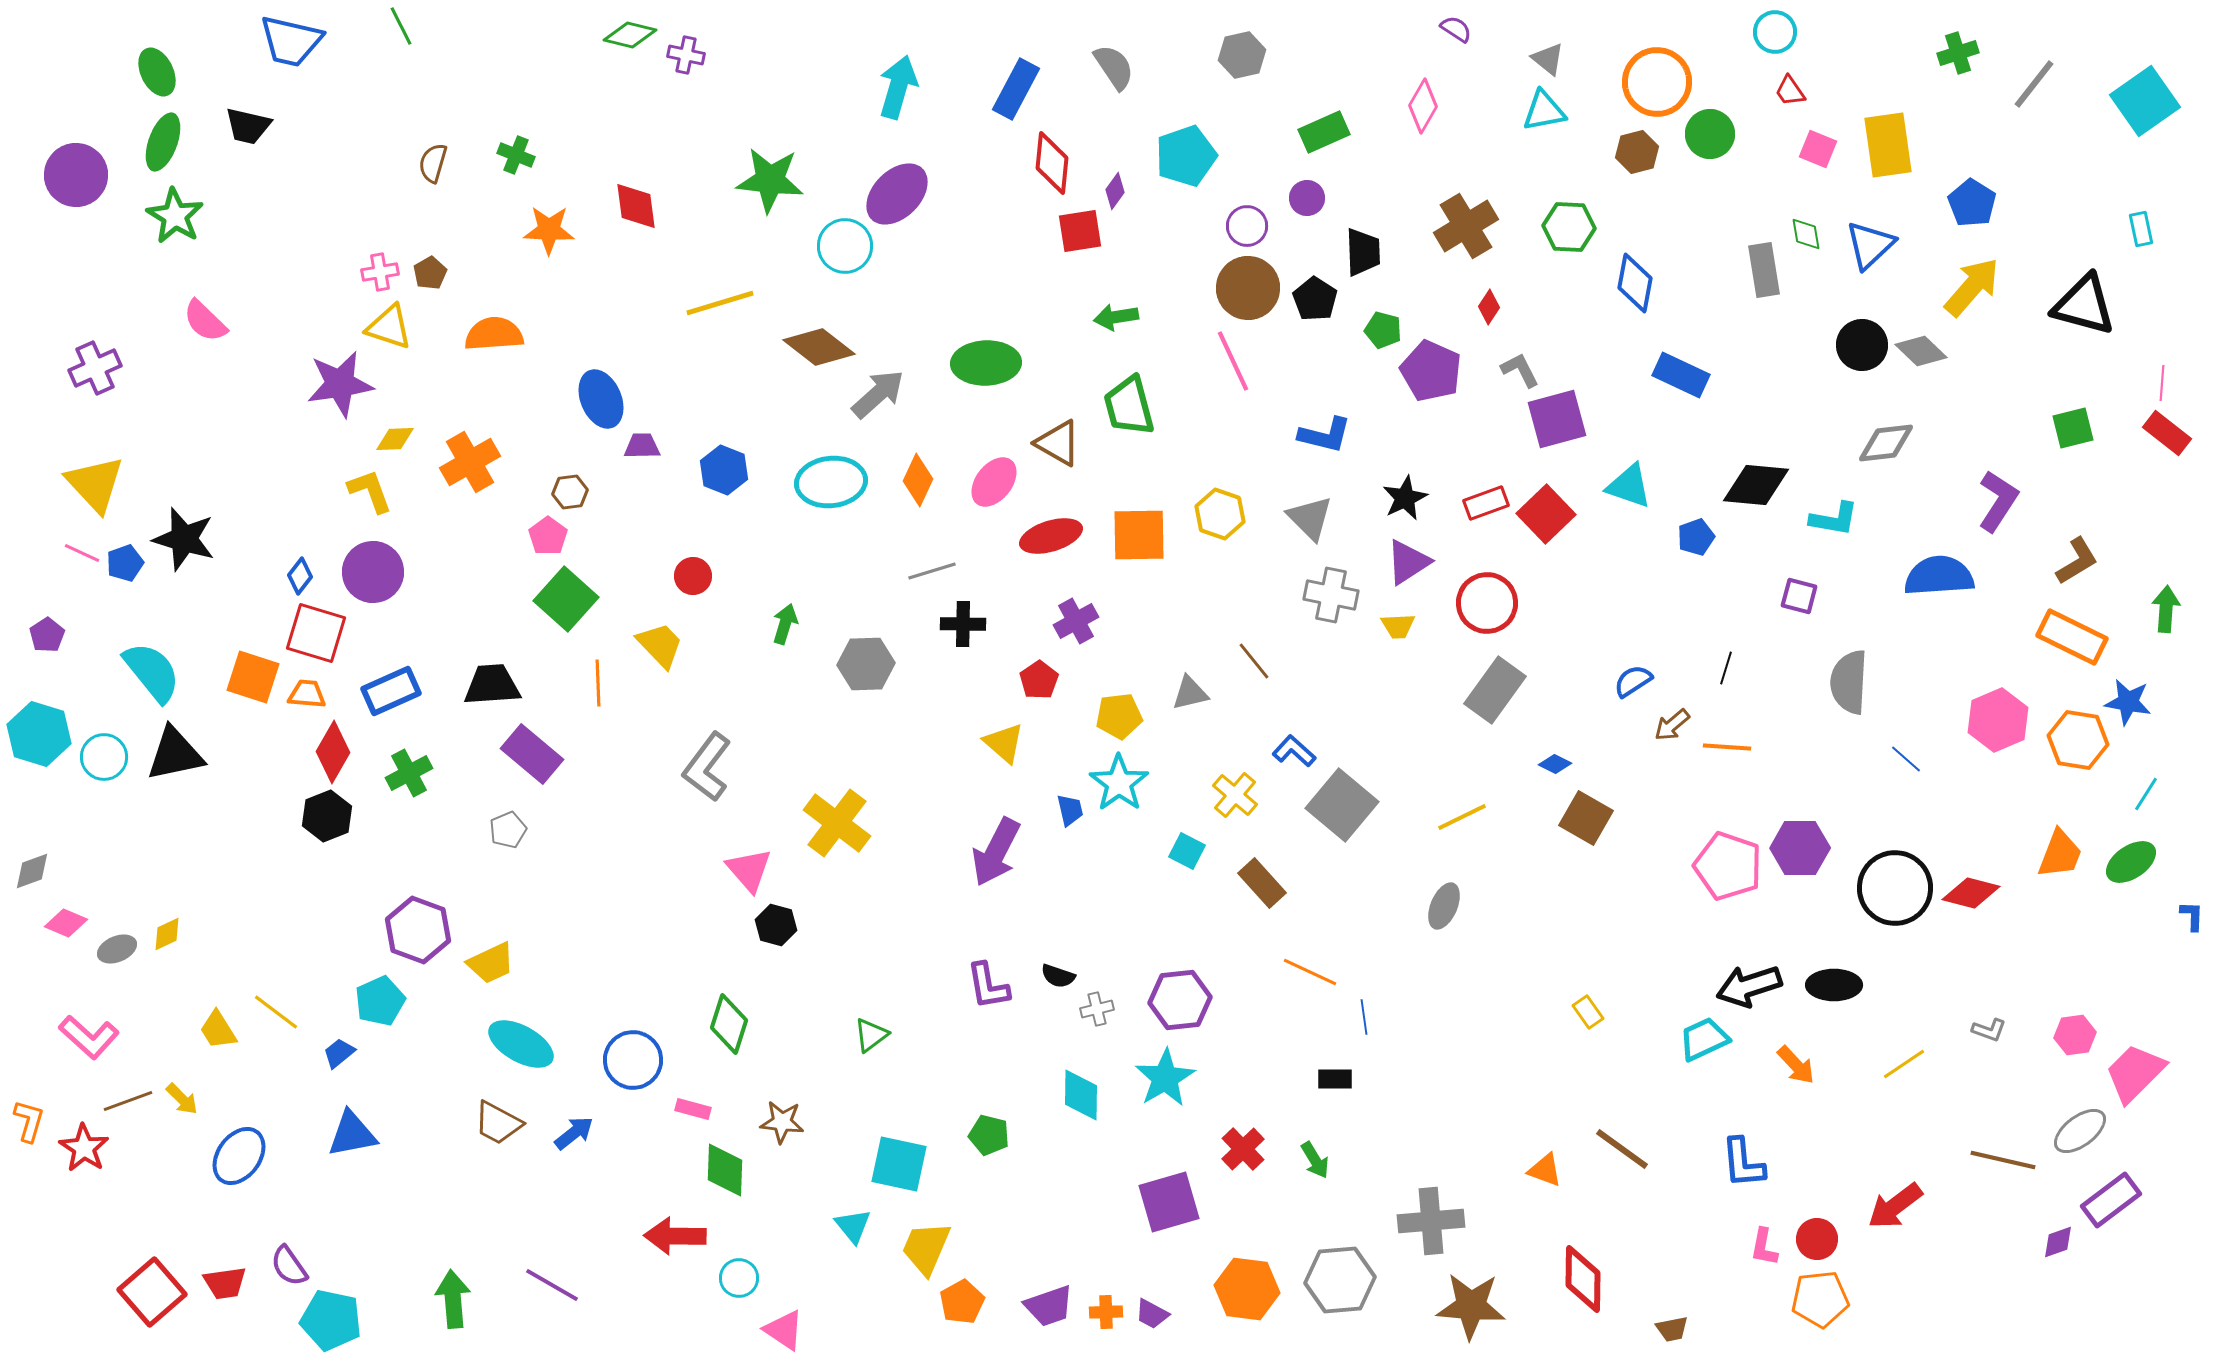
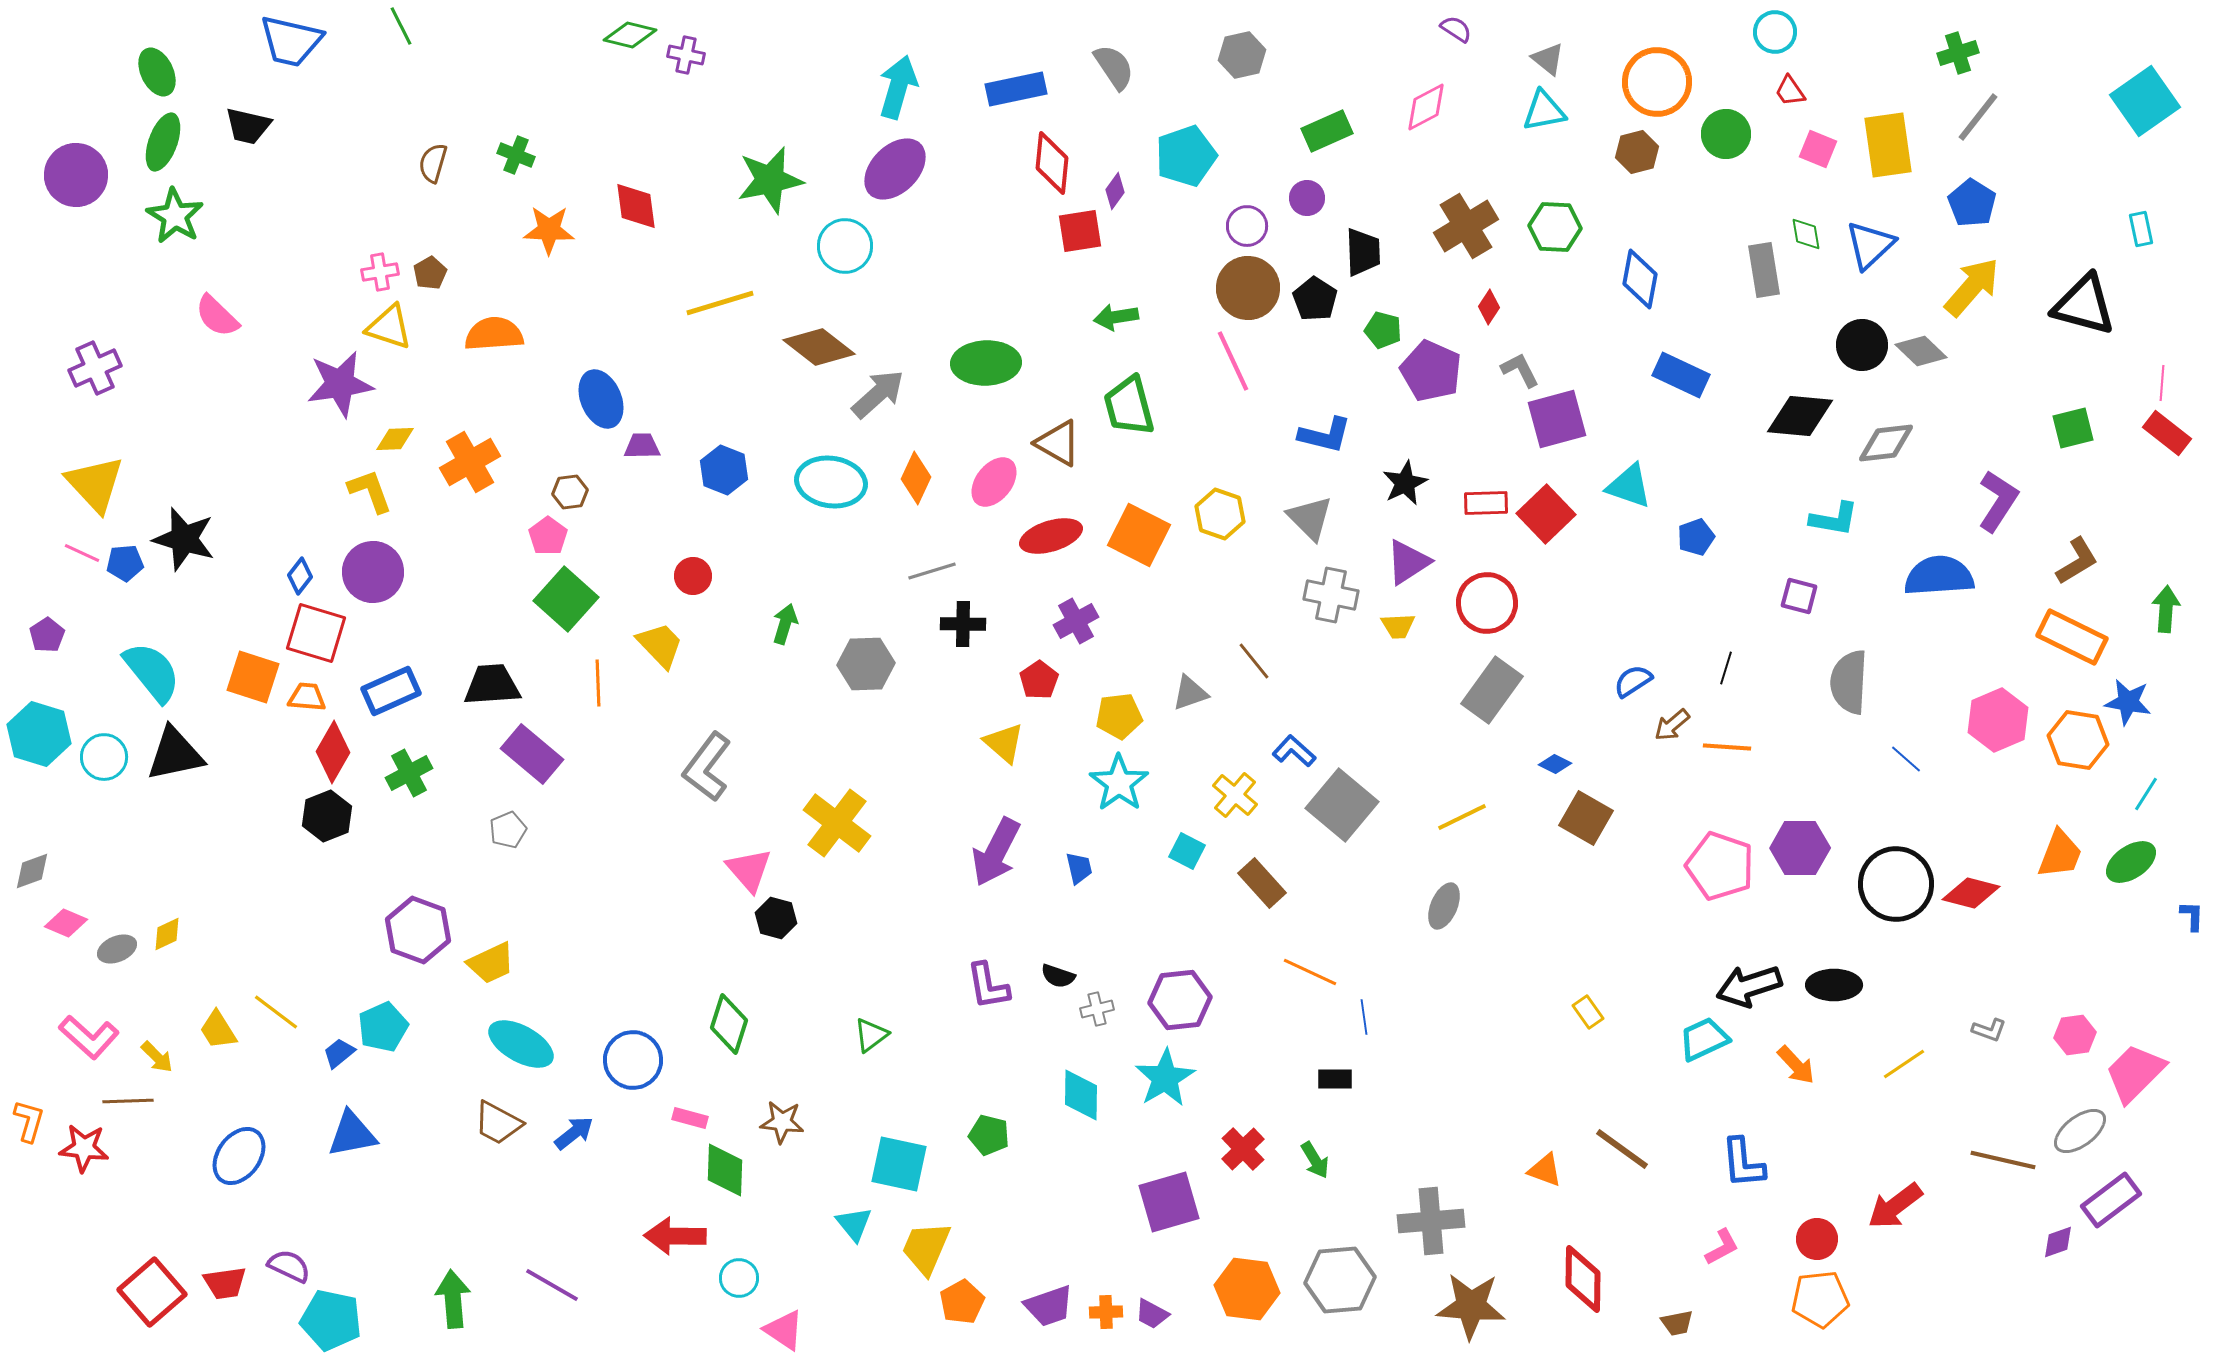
gray line at (2034, 84): moved 56 px left, 33 px down
blue rectangle at (1016, 89): rotated 50 degrees clockwise
pink diamond at (1423, 106): moved 3 px right, 1 px down; rotated 32 degrees clockwise
green rectangle at (1324, 132): moved 3 px right, 1 px up
green circle at (1710, 134): moved 16 px right
green star at (770, 180): rotated 18 degrees counterclockwise
purple ellipse at (897, 194): moved 2 px left, 25 px up
green hexagon at (1569, 227): moved 14 px left
blue diamond at (1635, 283): moved 5 px right, 4 px up
pink semicircle at (205, 321): moved 12 px right, 5 px up
orange diamond at (918, 480): moved 2 px left, 2 px up
cyan ellipse at (831, 482): rotated 14 degrees clockwise
black diamond at (1756, 485): moved 44 px right, 69 px up
black star at (1405, 498): moved 15 px up
red rectangle at (1486, 503): rotated 18 degrees clockwise
orange square at (1139, 535): rotated 28 degrees clockwise
blue pentagon at (125, 563): rotated 15 degrees clockwise
gray rectangle at (1495, 690): moved 3 px left
gray triangle at (1190, 693): rotated 6 degrees counterclockwise
orange trapezoid at (307, 694): moved 3 px down
blue trapezoid at (1070, 810): moved 9 px right, 58 px down
pink pentagon at (1728, 866): moved 8 px left
black circle at (1895, 888): moved 1 px right, 4 px up
black hexagon at (776, 925): moved 7 px up
cyan pentagon at (380, 1001): moved 3 px right, 26 px down
yellow arrow at (182, 1099): moved 25 px left, 42 px up
brown line at (128, 1101): rotated 18 degrees clockwise
pink rectangle at (693, 1109): moved 3 px left, 9 px down
red star at (84, 1148): rotated 27 degrees counterclockwise
cyan triangle at (853, 1226): moved 1 px right, 2 px up
pink L-shape at (1764, 1247): moved 42 px left; rotated 129 degrees counterclockwise
purple semicircle at (289, 1266): rotated 150 degrees clockwise
brown trapezoid at (1672, 1329): moved 5 px right, 6 px up
